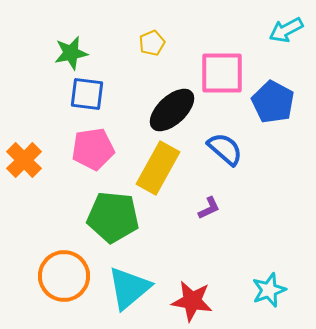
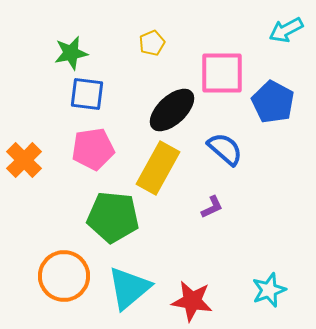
purple L-shape: moved 3 px right, 1 px up
